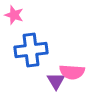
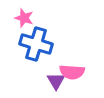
pink star: moved 10 px right, 3 px down
blue cross: moved 5 px right, 6 px up; rotated 24 degrees clockwise
